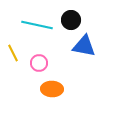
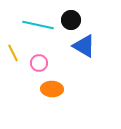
cyan line: moved 1 px right
blue triangle: rotated 20 degrees clockwise
